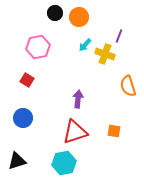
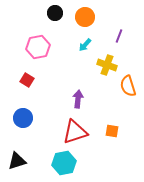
orange circle: moved 6 px right
yellow cross: moved 2 px right, 11 px down
orange square: moved 2 px left
